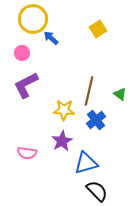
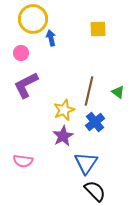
yellow square: rotated 30 degrees clockwise
blue arrow: rotated 35 degrees clockwise
pink circle: moved 1 px left
green triangle: moved 2 px left, 2 px up
yellow star: rotated 25 degrees counterclockwise
blue cross: moved 1 px left, 2 px down
purple star: moved 1 px right, 5 px up
pink semicircle: moved 4 px left, 8 px down
blue triangle: rotated 40 degrees counterclockwise
black semicircle: moved 2 px left
